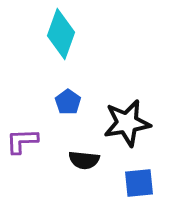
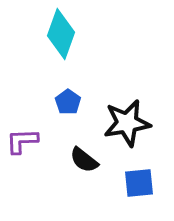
black semicircle: rotated 32 degrees clockwise
